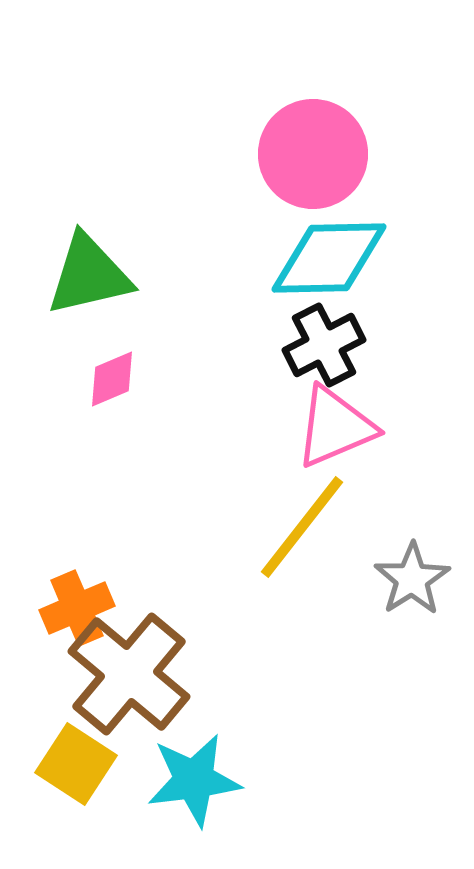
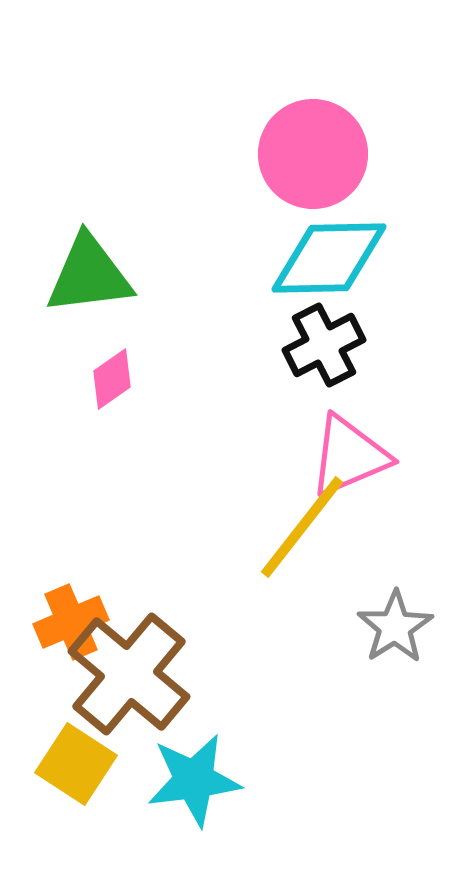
green triangle: rotated 6 degrees clockwise
pink diamond: rotated 12 degrees counterclockwise
pink triangle: moved 14 px right, 29 px down
gray star: moved 17 px left, 48 px down
orange cross: moved 6 px left, 14 px down
